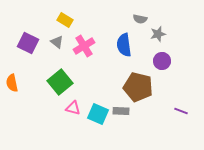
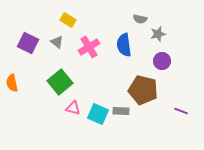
yellow rectangle: moved 3 px right
pink cross: moved 5 px right, 1 px down
brown pentagon: moved 5 px right, 3 px down
